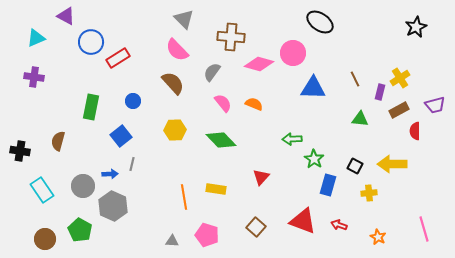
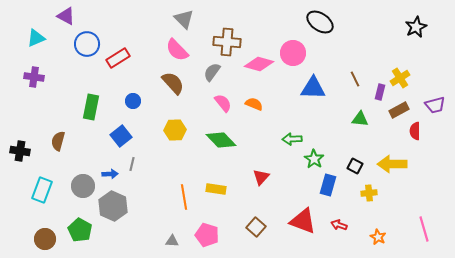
brown cross at (231, 37): moved 4 px left, 5 px down
blue circle at (91, 42): moved 4 px left, 2 px down
cyan rectangle at (42, 190): rotated 55 degrees clockwise
